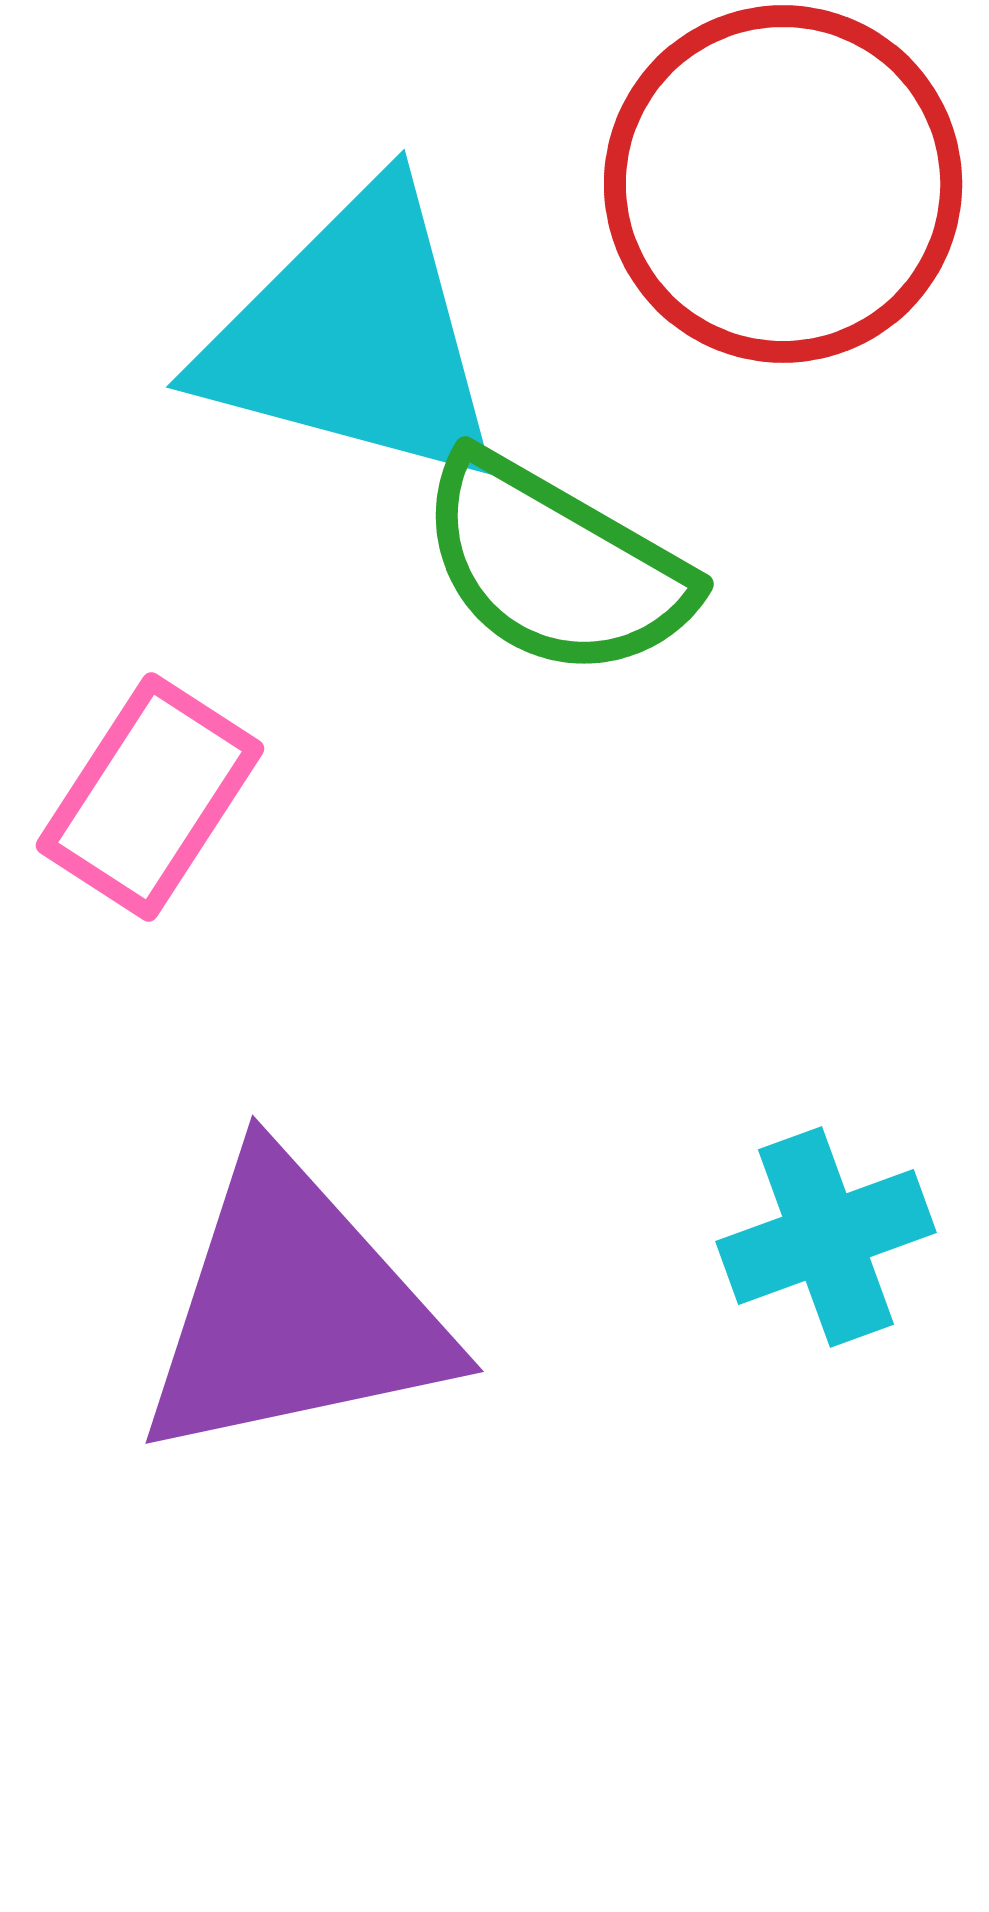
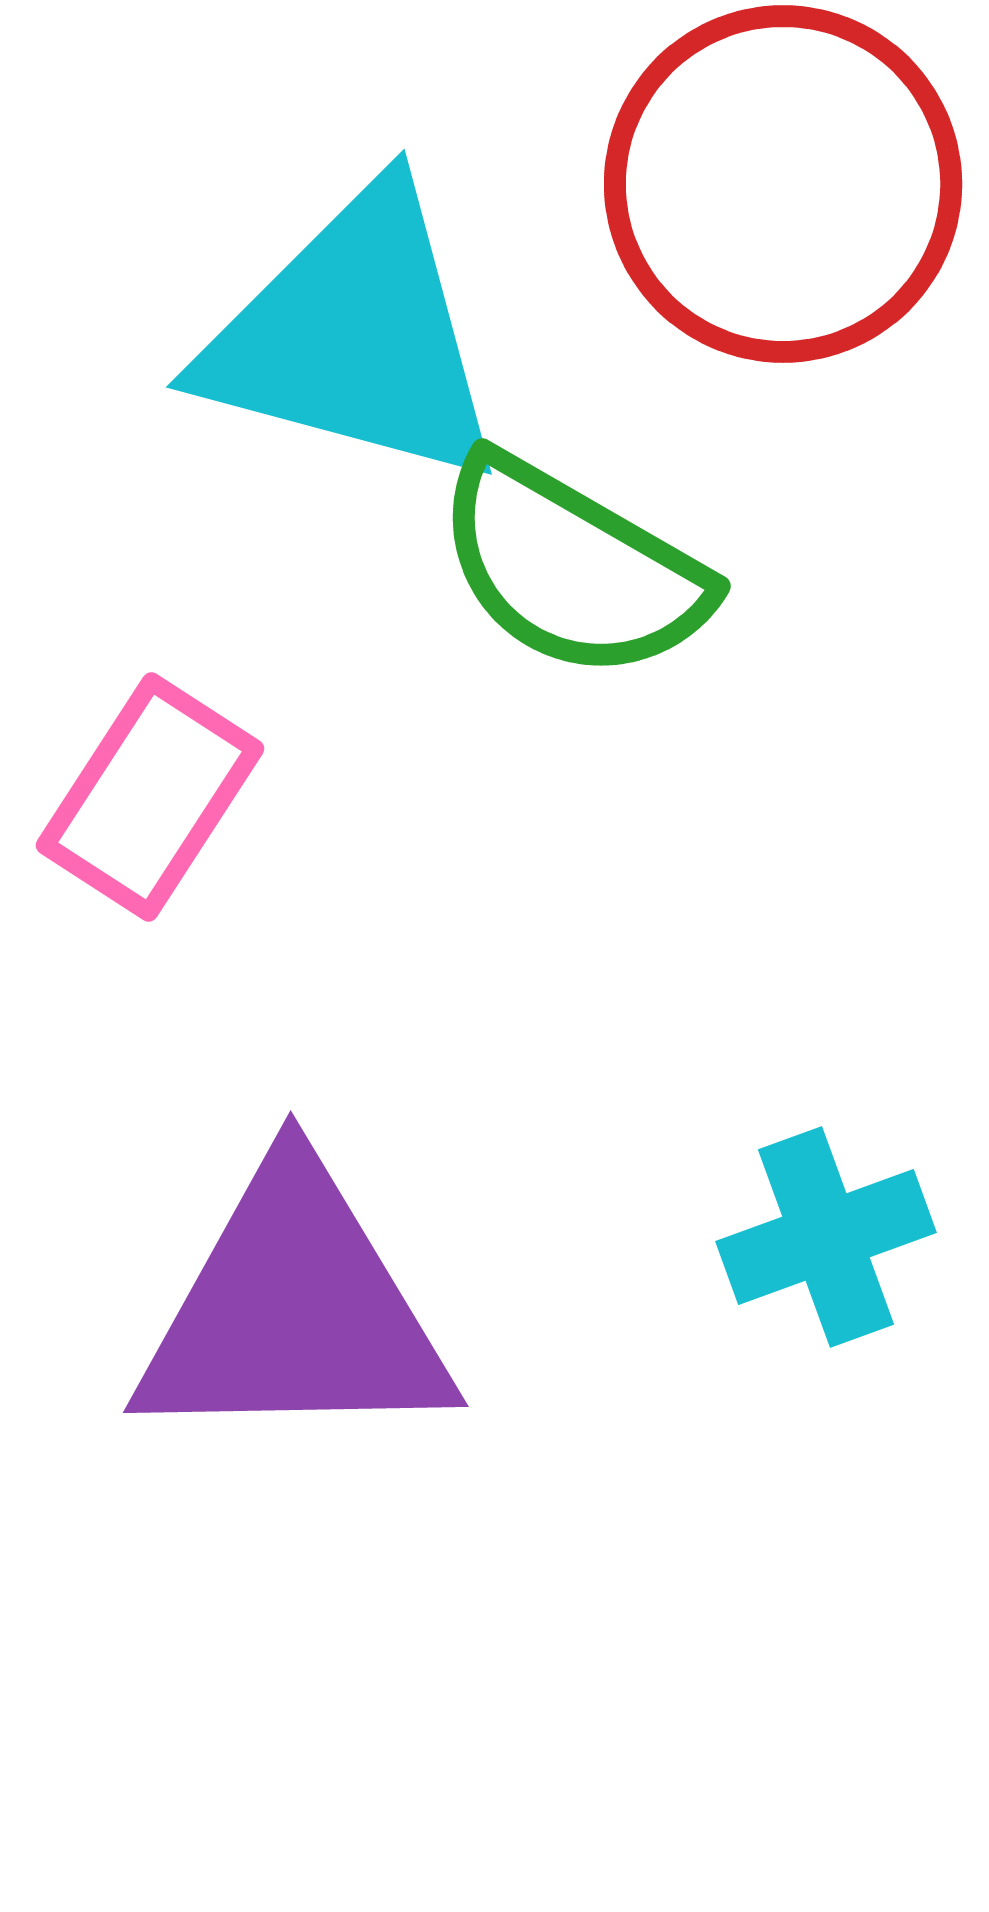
green semicircle: moved 17 px right, 2 px down
purple triangle: rotated 11 degrees clockwise
